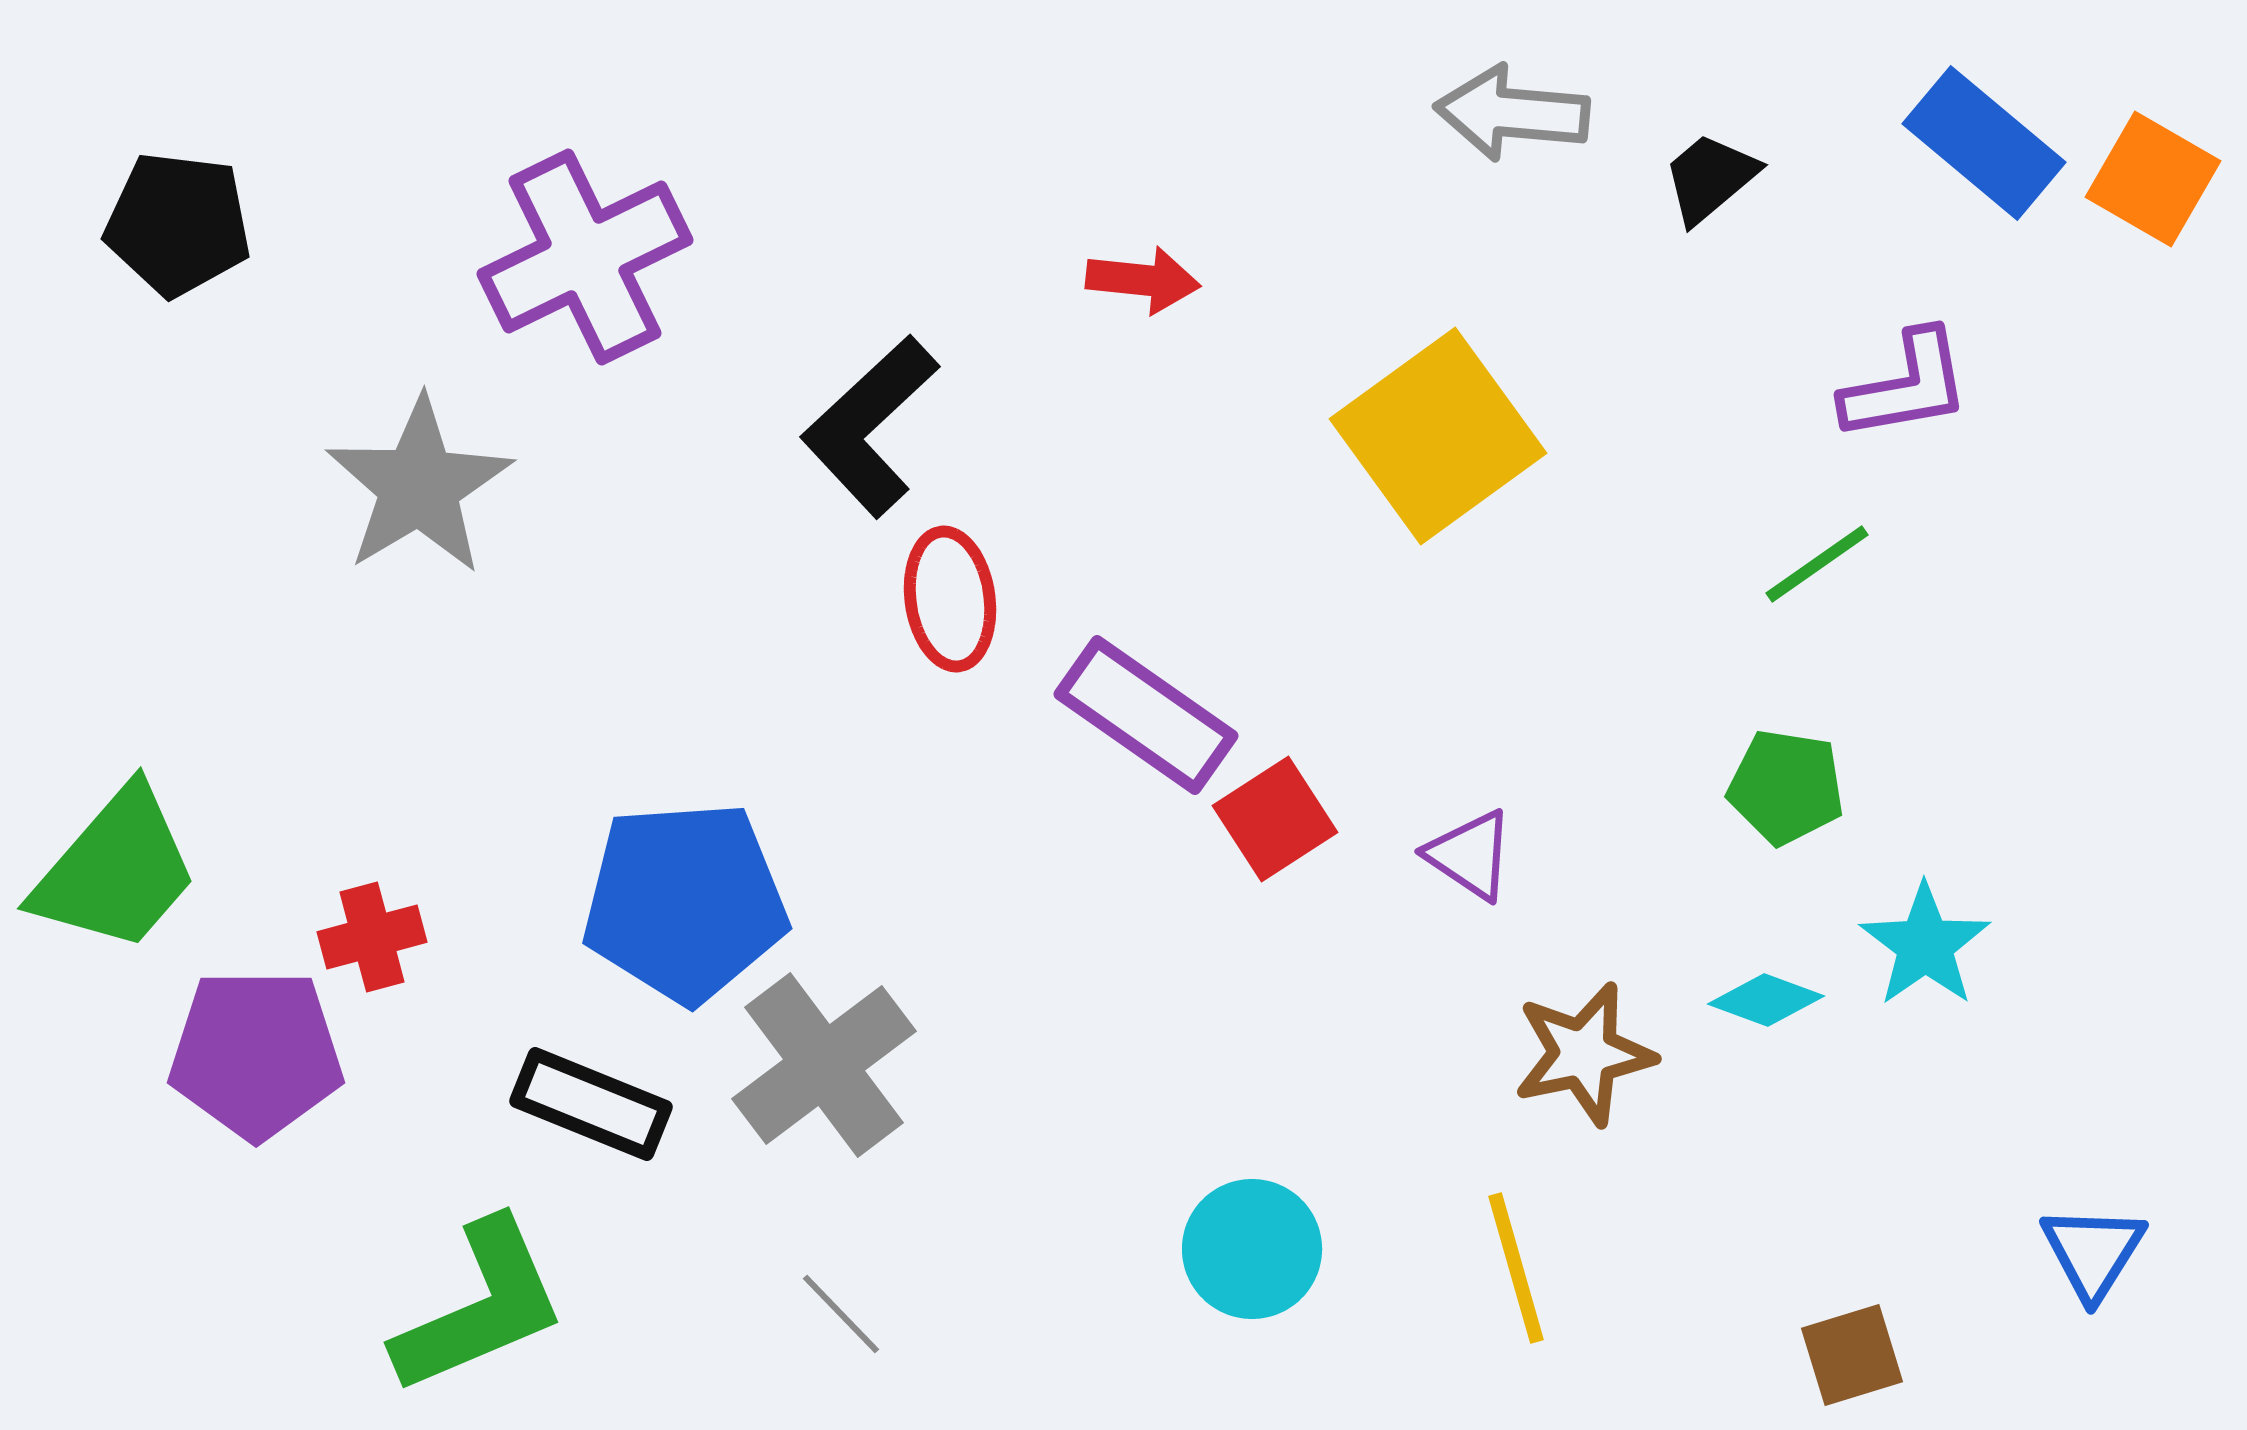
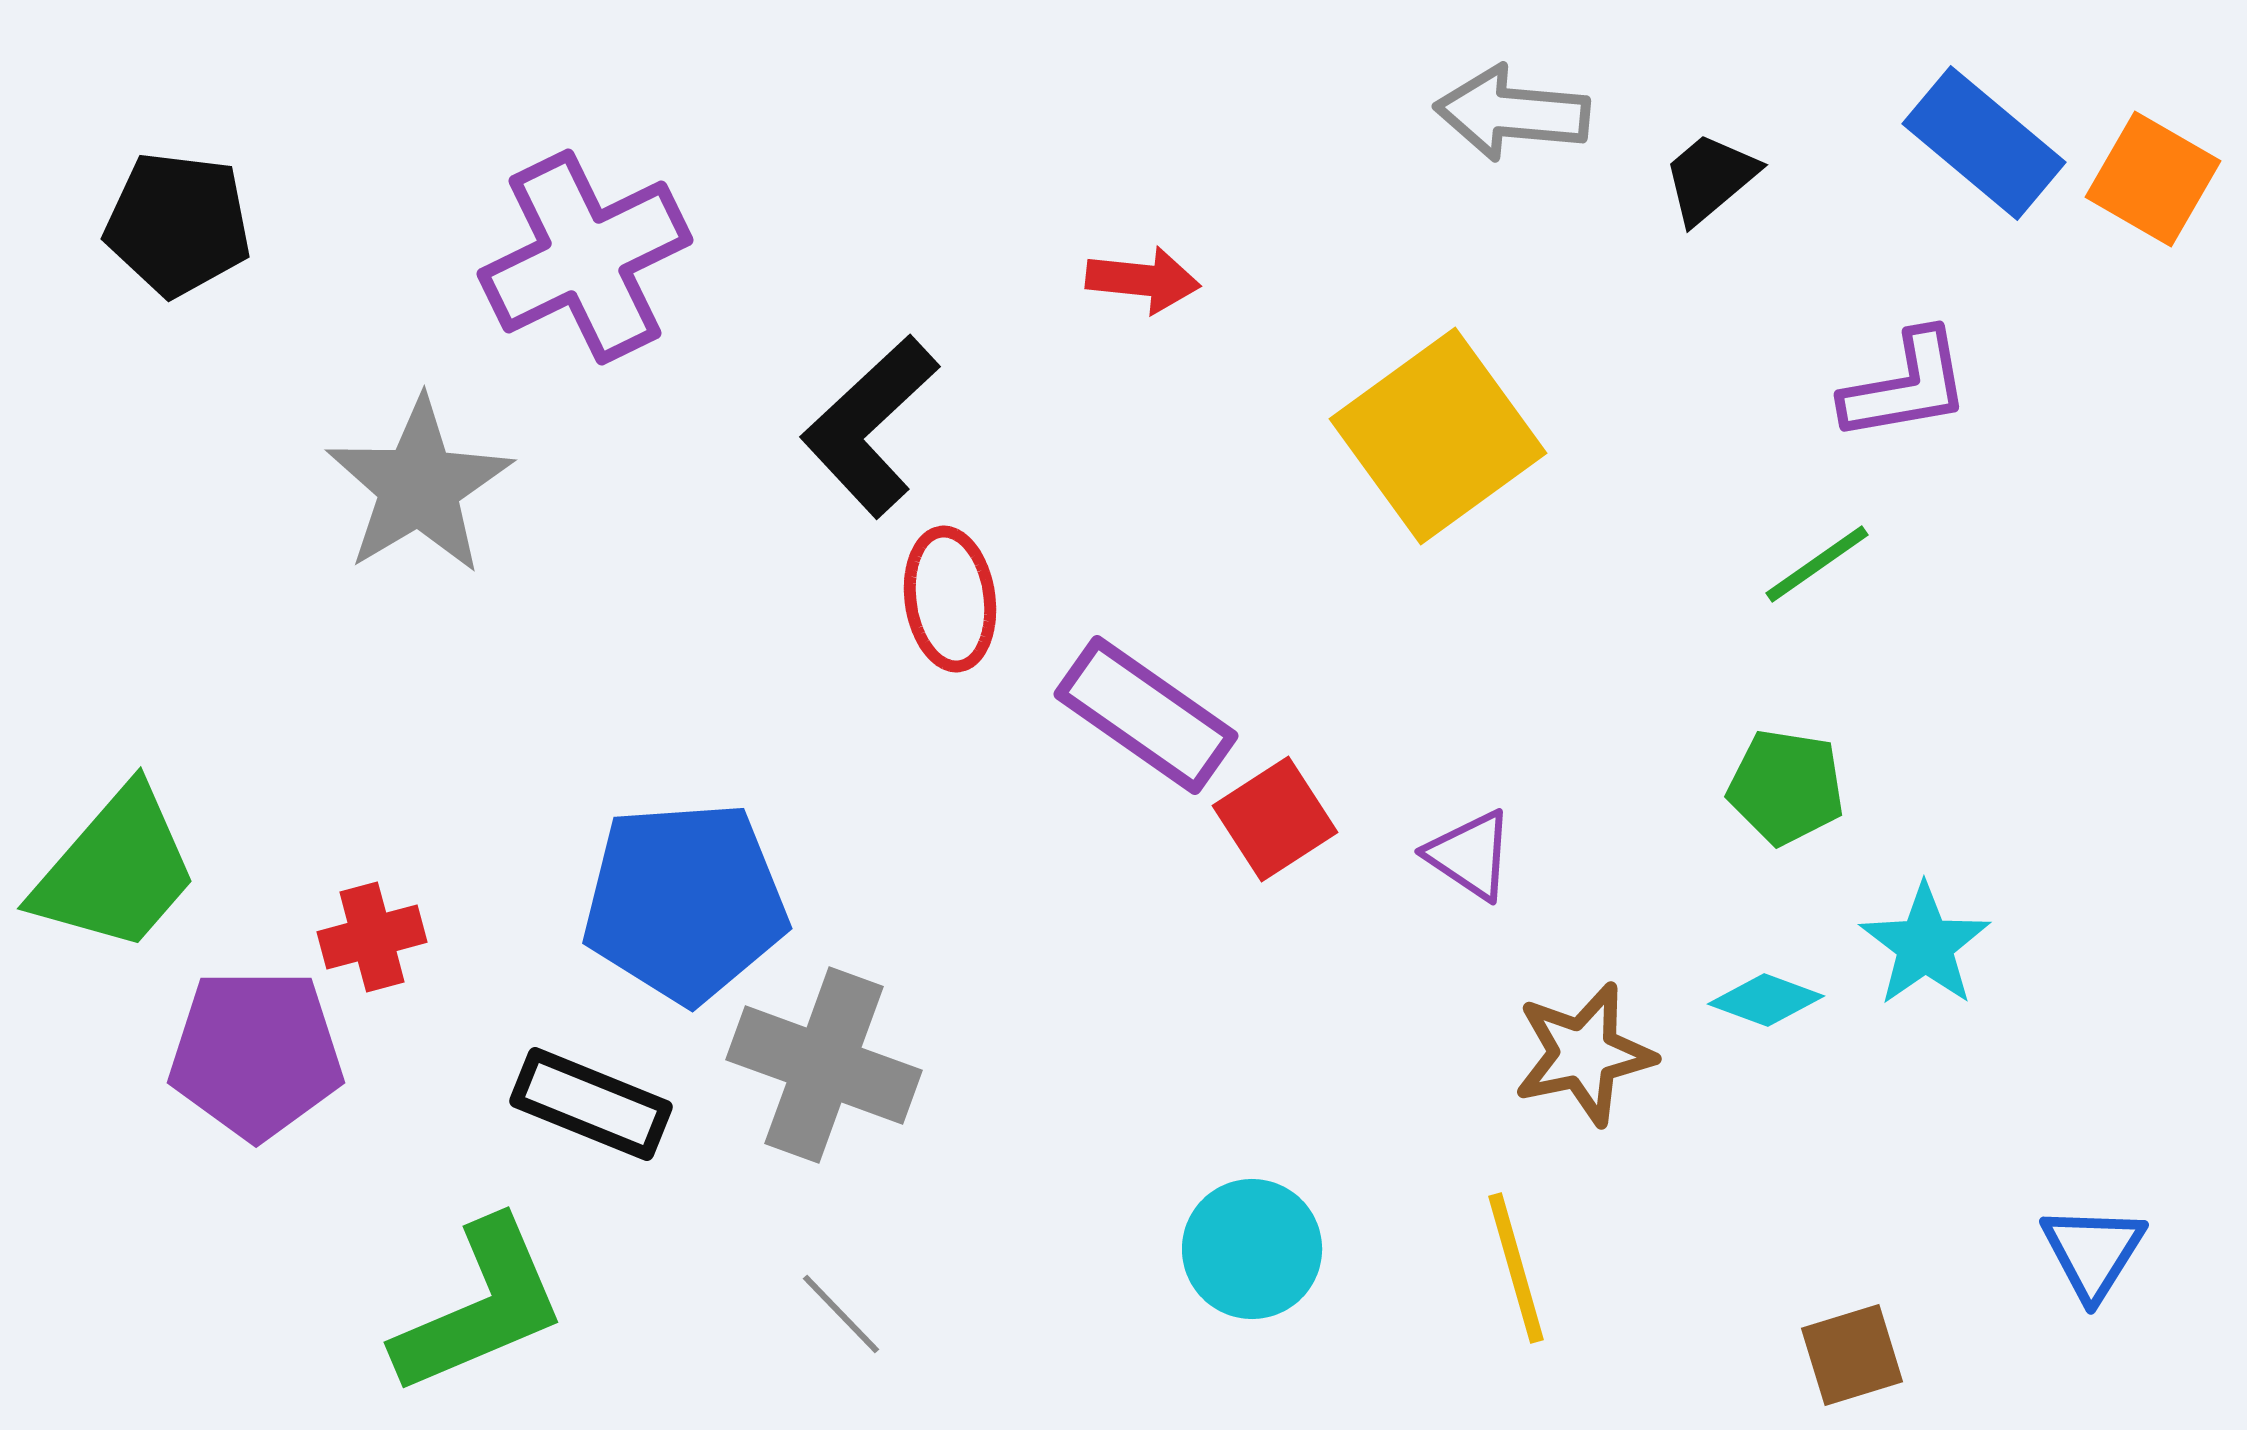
gray cross: rotated 33 degrees counterclockwise
